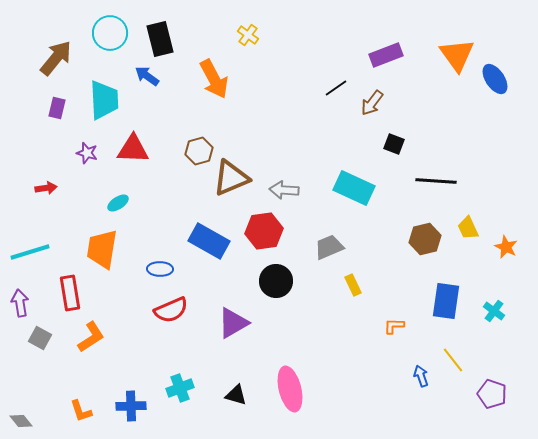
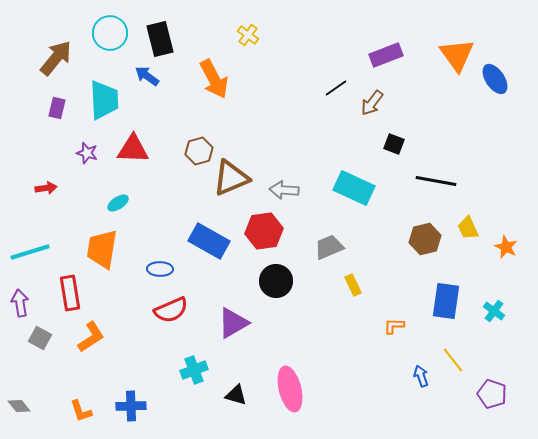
black line at (436, 181): rotated 6 degrees clockwise
cyan cross at (180, 388): moved 14 px right, 18 px up
gray diamond at (21, 421): moved 2 px left, 15 px up
